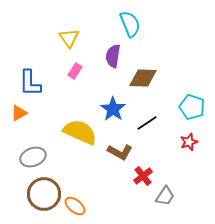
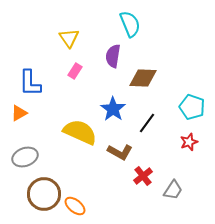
black line: rotated 20 degrees counterclockwise
gray ellipse: moved 8 px left
gray trapezoid: moved 8 px right, 6 px up
